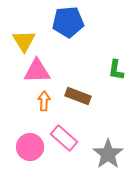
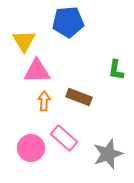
brown rectangle: moved 1 px right, 1 px down
pink circle: moved 1 px right, 1 px down
gray star: rotated 16 degrees clockwise
